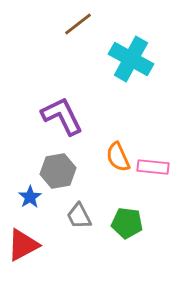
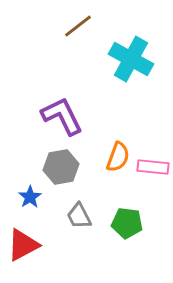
brown line: moved 2 px down
orange semicircle: rotated 136 degrees counterclockwise
gray hexagon: moved 3 px right, 4 px up
